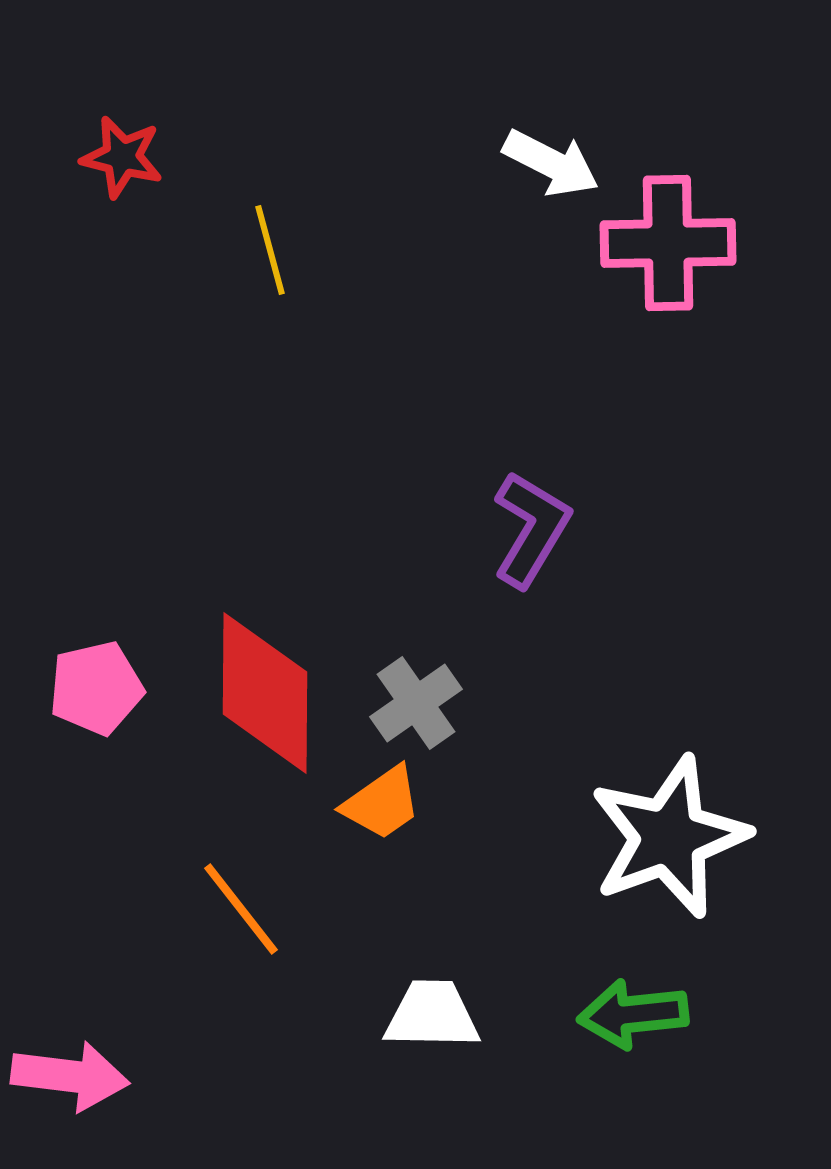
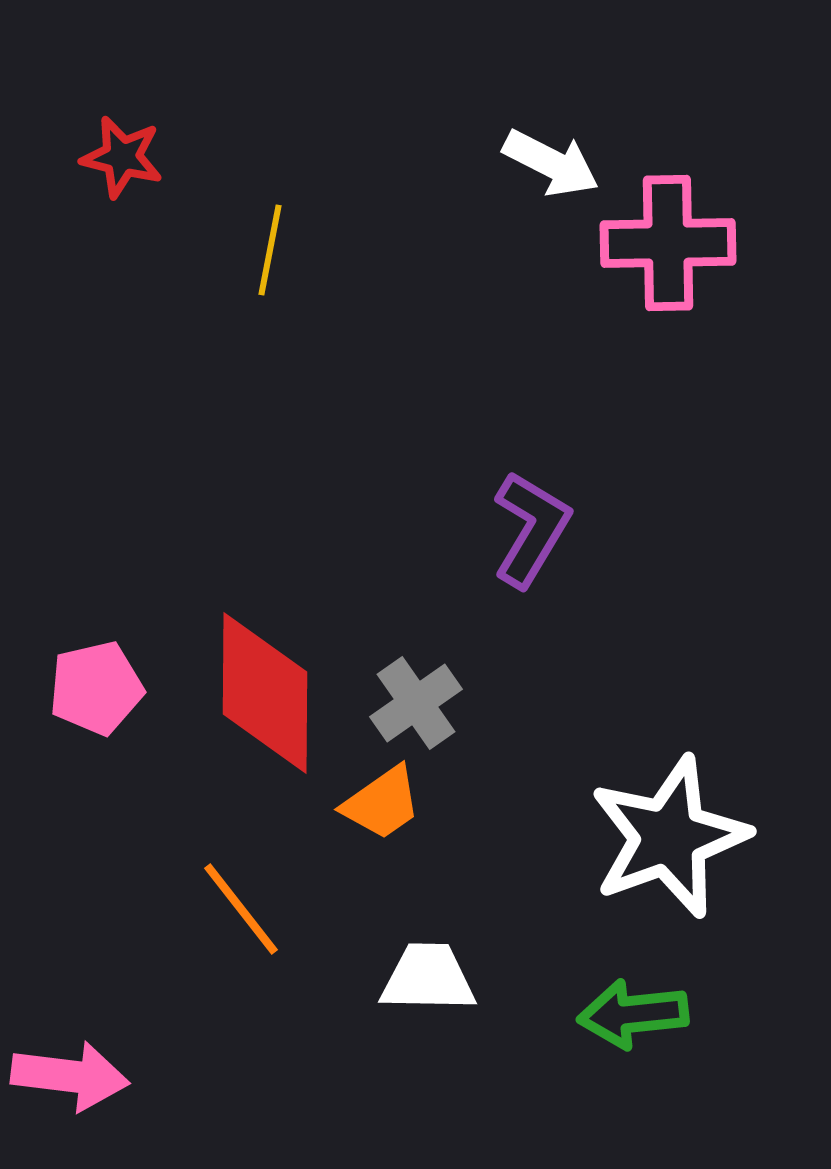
yellow line: rotated 26 degrees clockwise
white trapezoid: moved 4 px left, 37 px up
